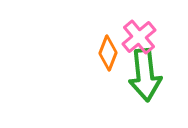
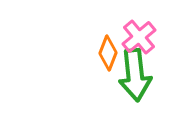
green arrow: moved 10 px left
